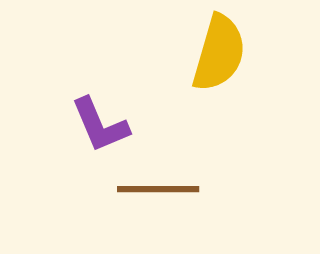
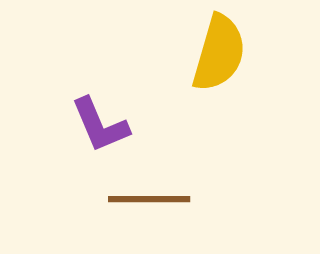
brown line: moved 9 px left, 10 px down
